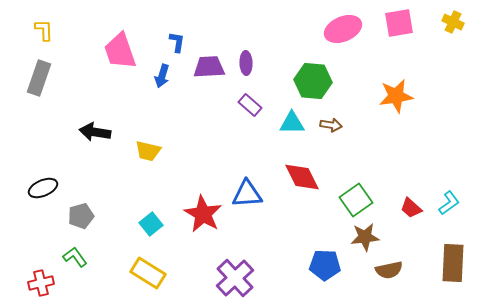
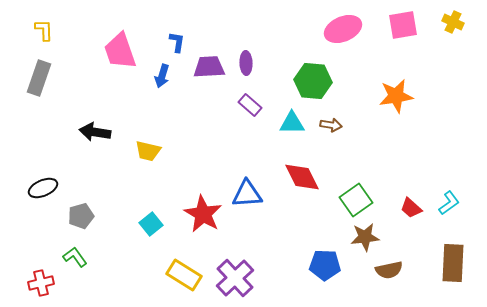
pink square: moved 4 px right, 2 px down
yellow rectangle: moved 36 px right, 2 px down
